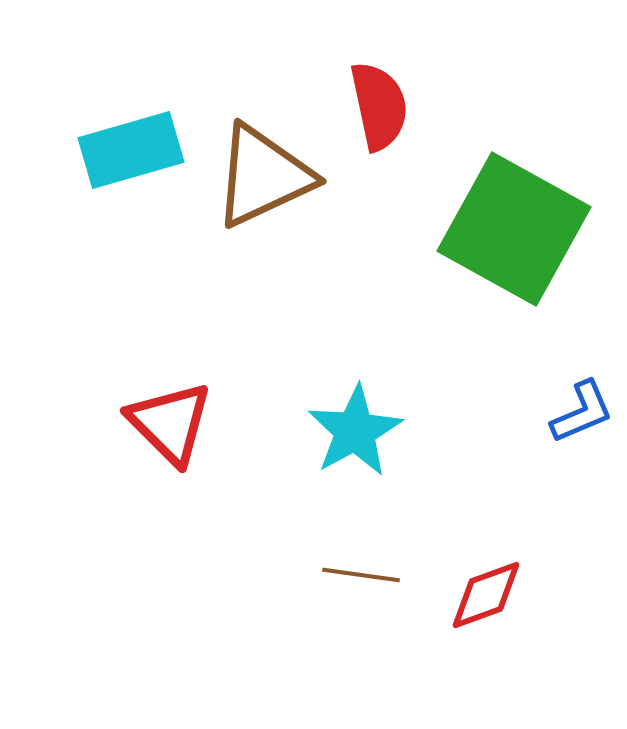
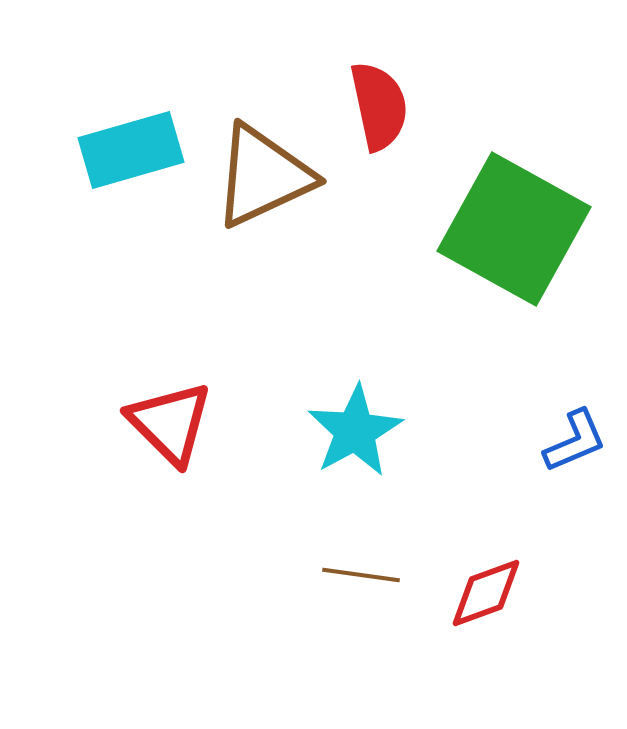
blue L-shape: moved 7 px left, 29 px down
red diamond: moved 2 px up
